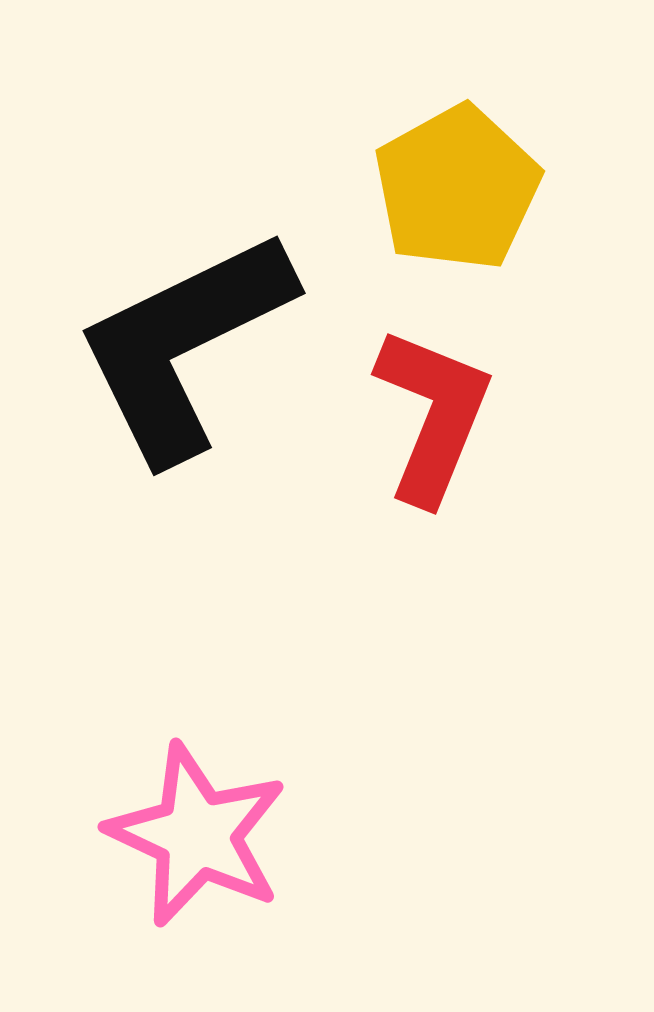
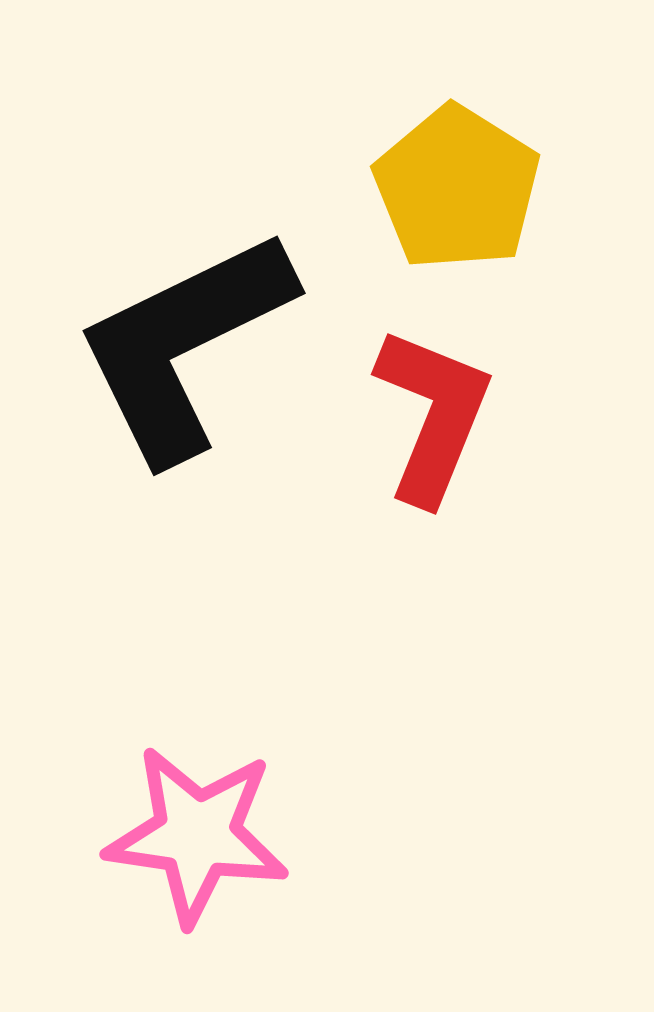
yellow pentagon: rotated 11 degrees counterclockwise
pink star: rotated 17 degrees counterclockwise
